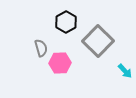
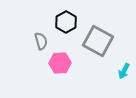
gray square: rotated 16 degrees counterclockwise
gray semicircle: moved 7 px up
cyan arrow: moved 1 px left; rotated 70 degrees clockwise
